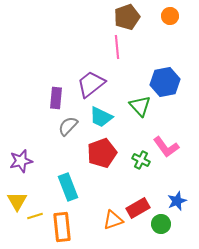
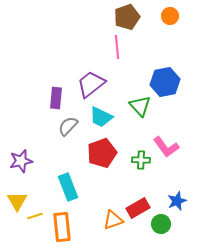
green cross: rotated 24 degrees counterclockwise
